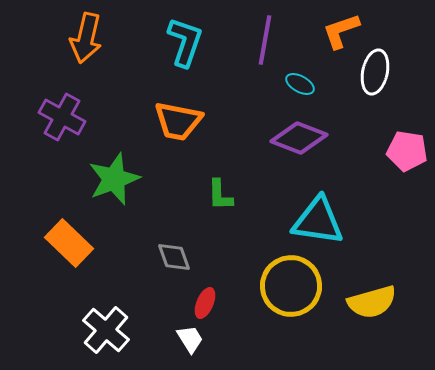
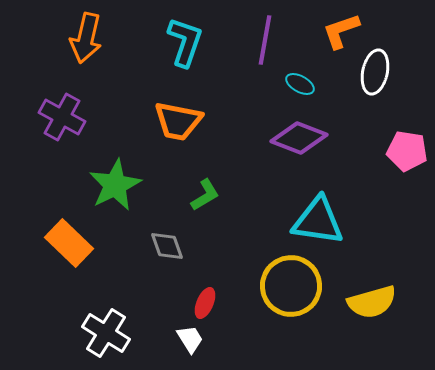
green star: moved 1 px right, 6 px down; rotated 6 degrees counterclockwise
green L-shape: moved 15 px left; rotated 120 degrees counterclockwise
gray diamond: moved 7 px left, 11 px up
white cross: moved 3 px down; rotated 9 degrees counterclockwise
